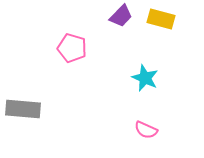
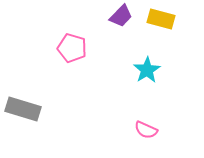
cyan star: moved 2 px right, 8 px up; rotated 16 degrees clockwise
gray rectangle: rotated 12 degrees clockwise
